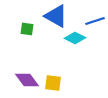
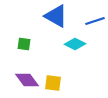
green square: moved 3 px left, 15 px down
cyan diamond: moved 6 px down
